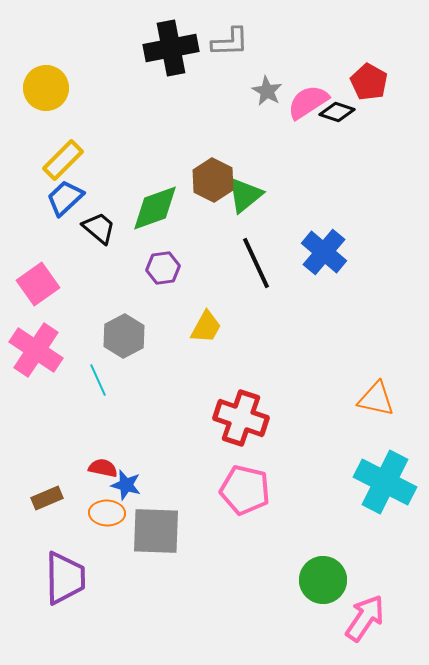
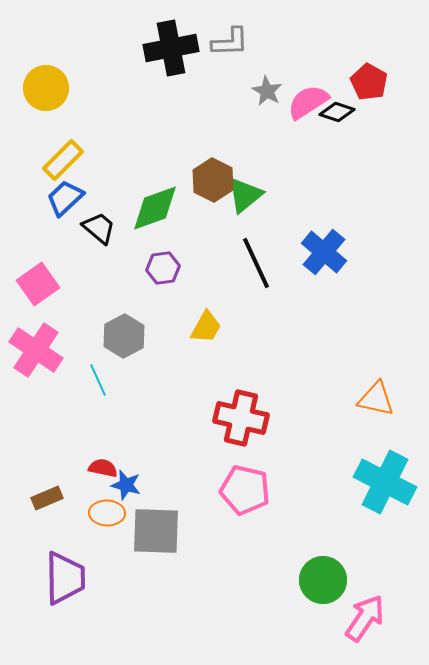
red cross: rotated 6 degrees counterclockwise
